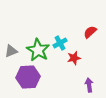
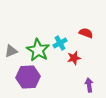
red semicircle: moved 4 px left, 1 px down; rotated 64 degrees clockwise
